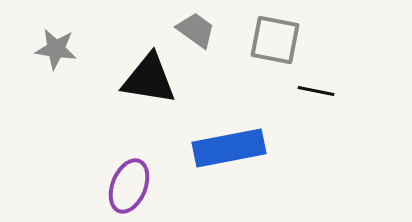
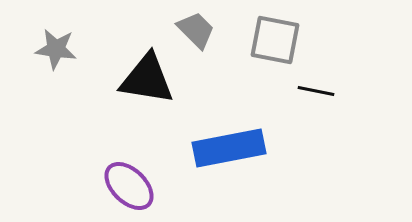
gray trapezoid: rotated 9 degrees clockwise
black triangle: moved 2 px left
purple ellipse: rotated 68 degrees counterclockwise
